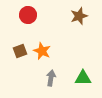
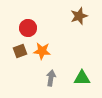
red circle: moved 13 px down
orange star: rotated 18 degrees counterclockwise
green triangle: moved 1 px left
